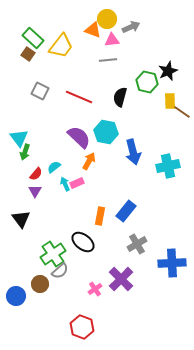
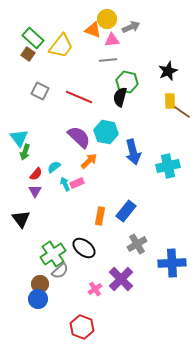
green hexagon: moved 20 px left
orange arrow: rotated 18 degrees clockwise
black ellipse: moved 1 px right, 6 px down
blue circle: moved 22 px right, 3 px down
